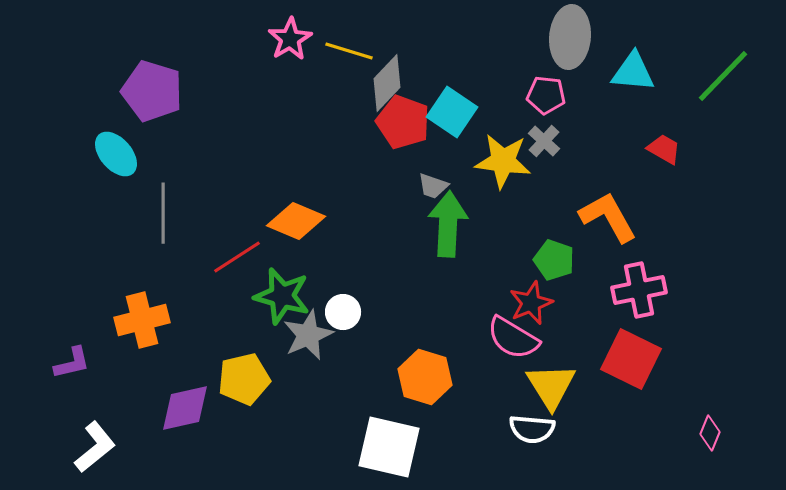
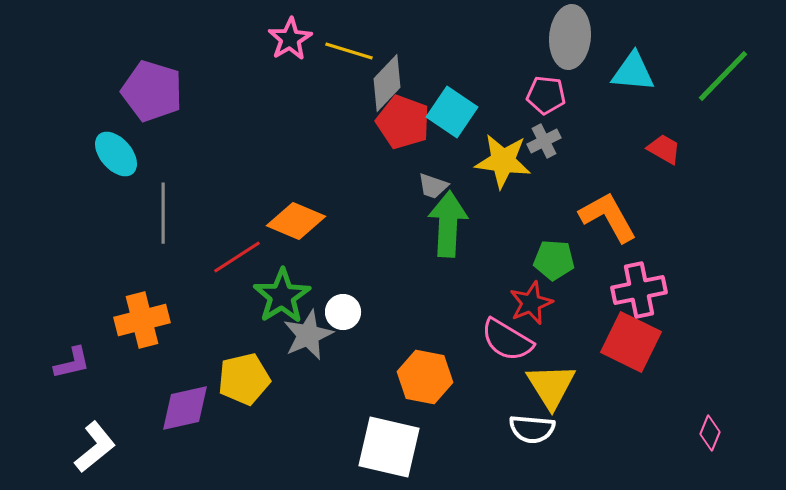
gray cross: rotated 20 degrees clockwise
green pentagon: rotated 15 degrees counterclockwise
green star: rotated 24 degrees clockwise
pink semicircle: moved 6 px left, 2 px down
red square: moved 17 px up
orange hexagon: rotated 6 degrees counterclockwise
